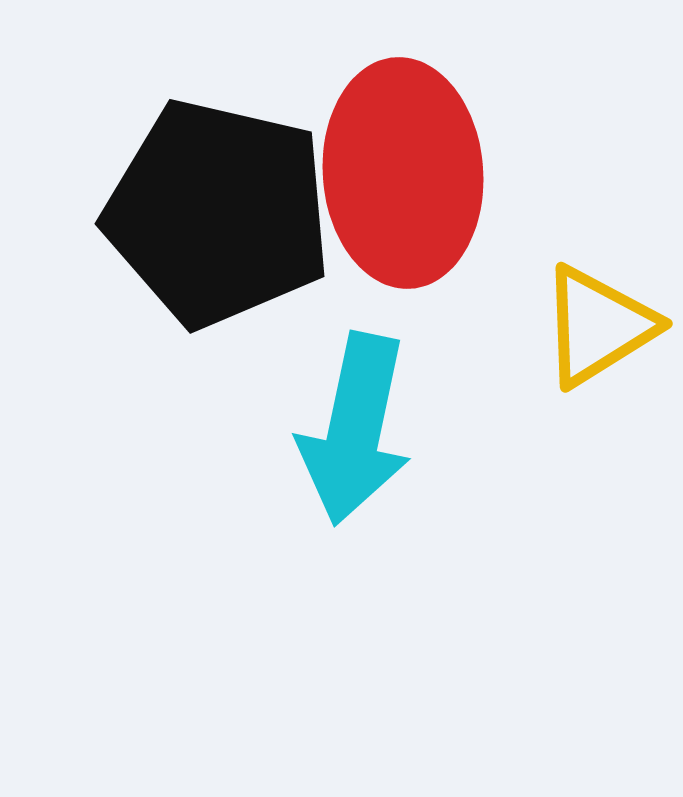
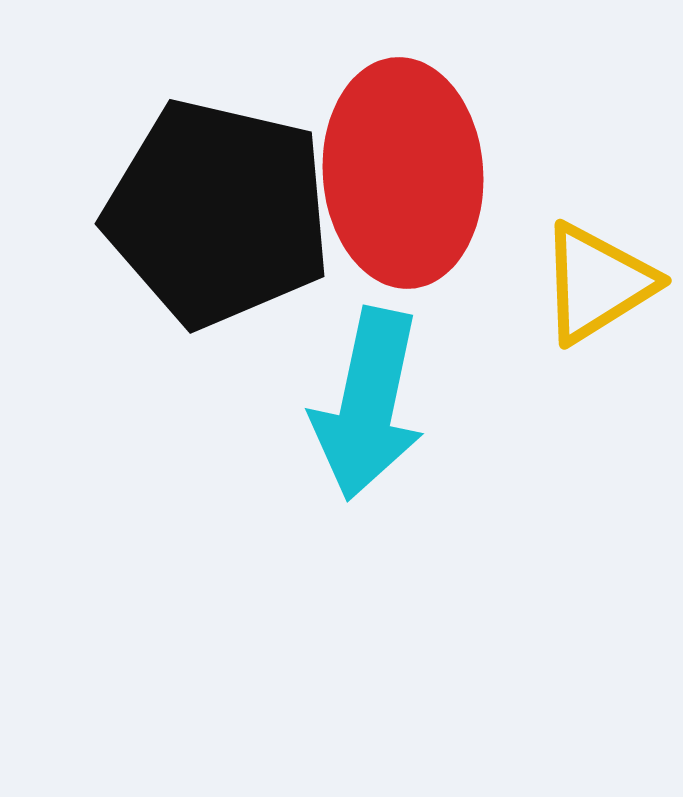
yellow triangle: moved 1 px left, 43 px up
cyan arrow: moved 13 px right, 25 px up
